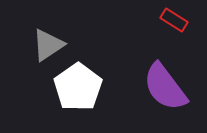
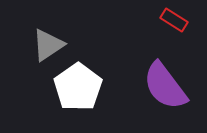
purple semicircle: moved 1 px up
